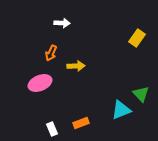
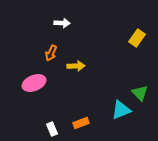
pink ellipse: moved 6 px left
green triangle: moved 1 px left, 1 px up
